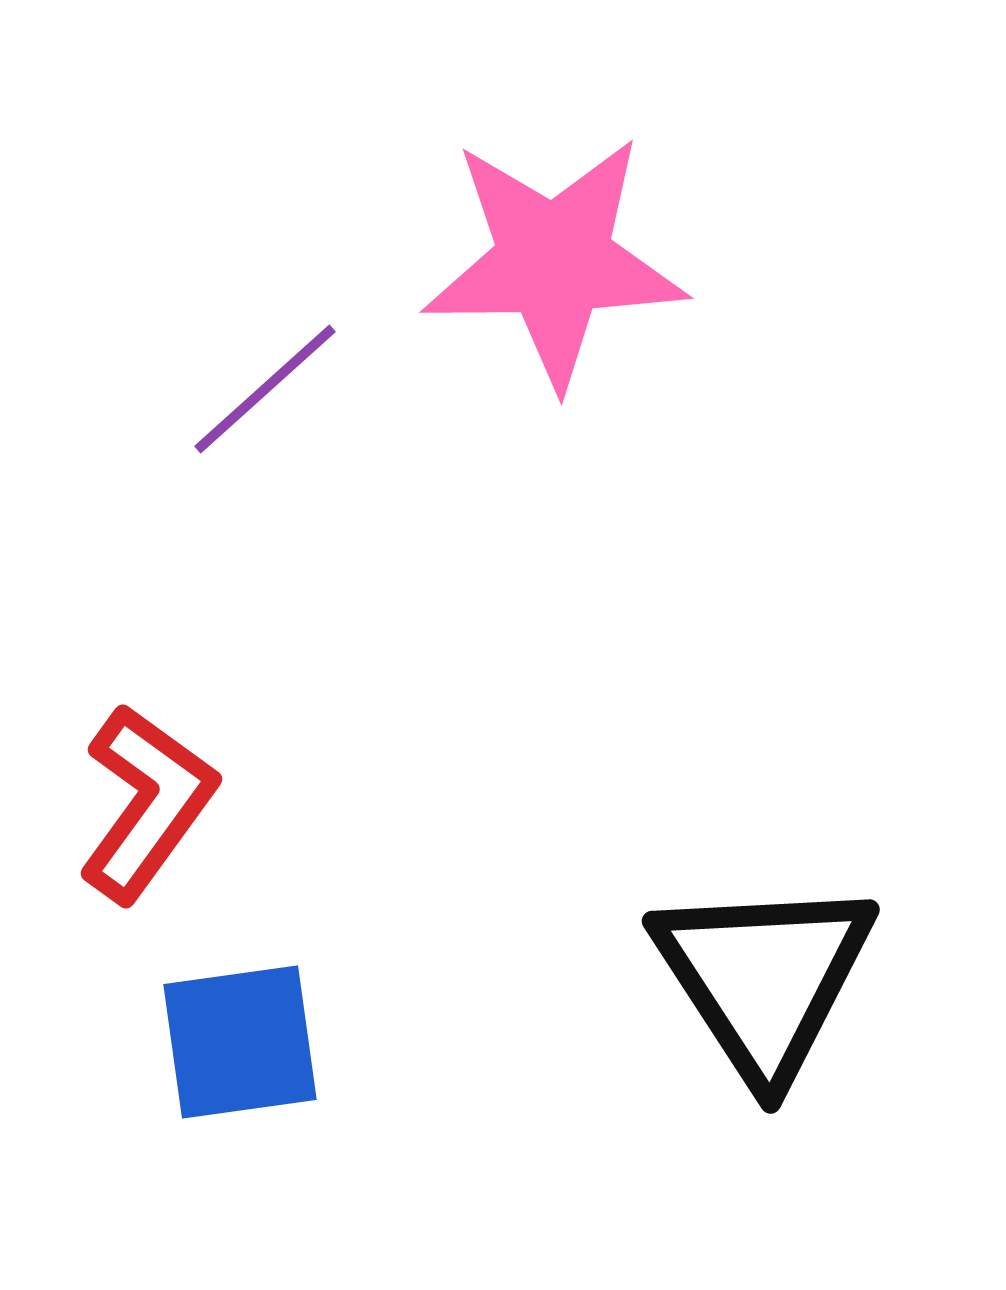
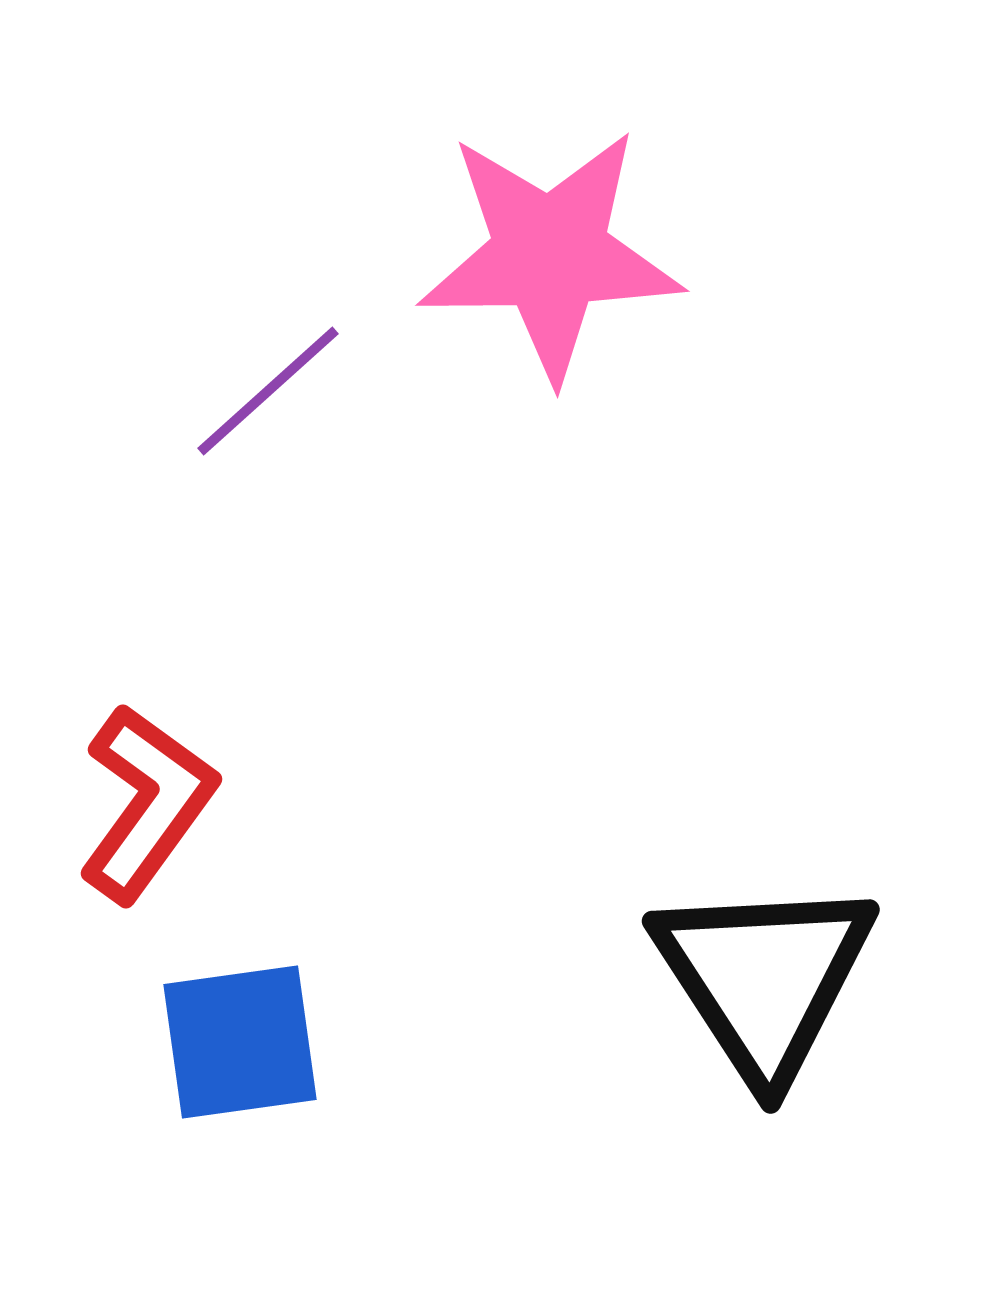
pink star: moved 4 px left, 7 px up
purple line: moved 3 px right, 2 px down
